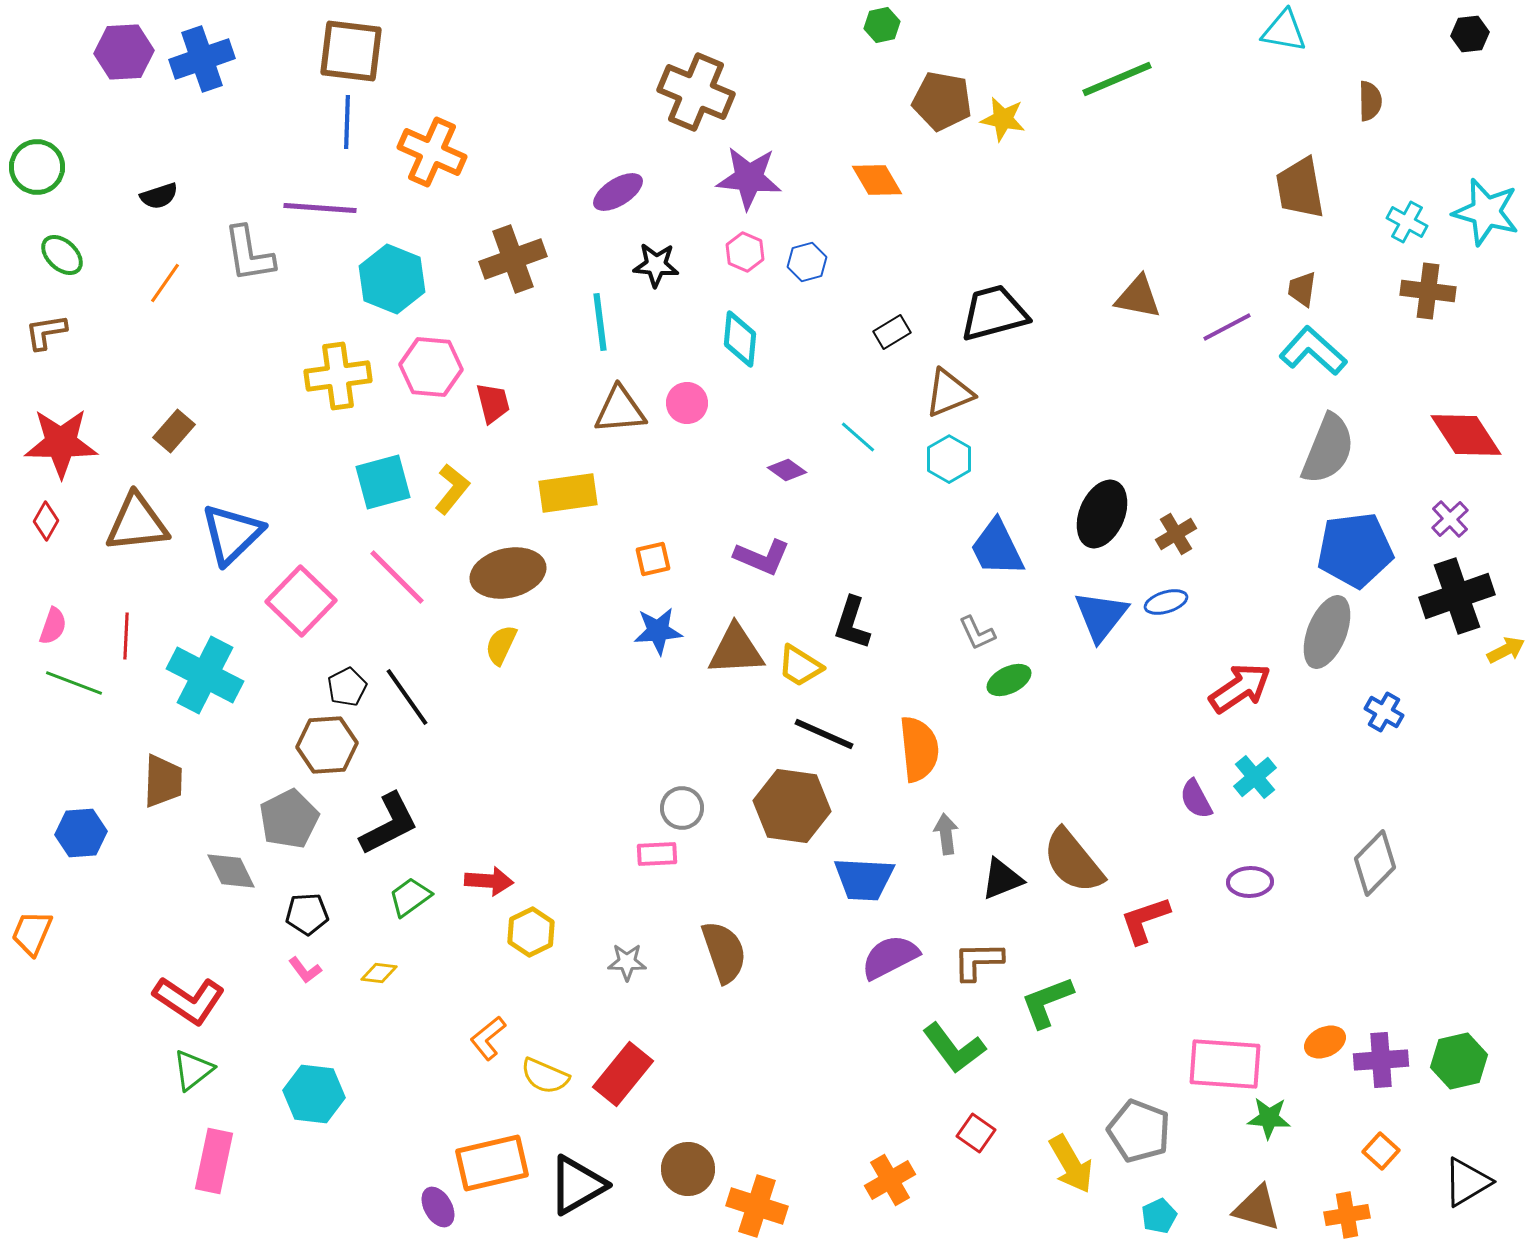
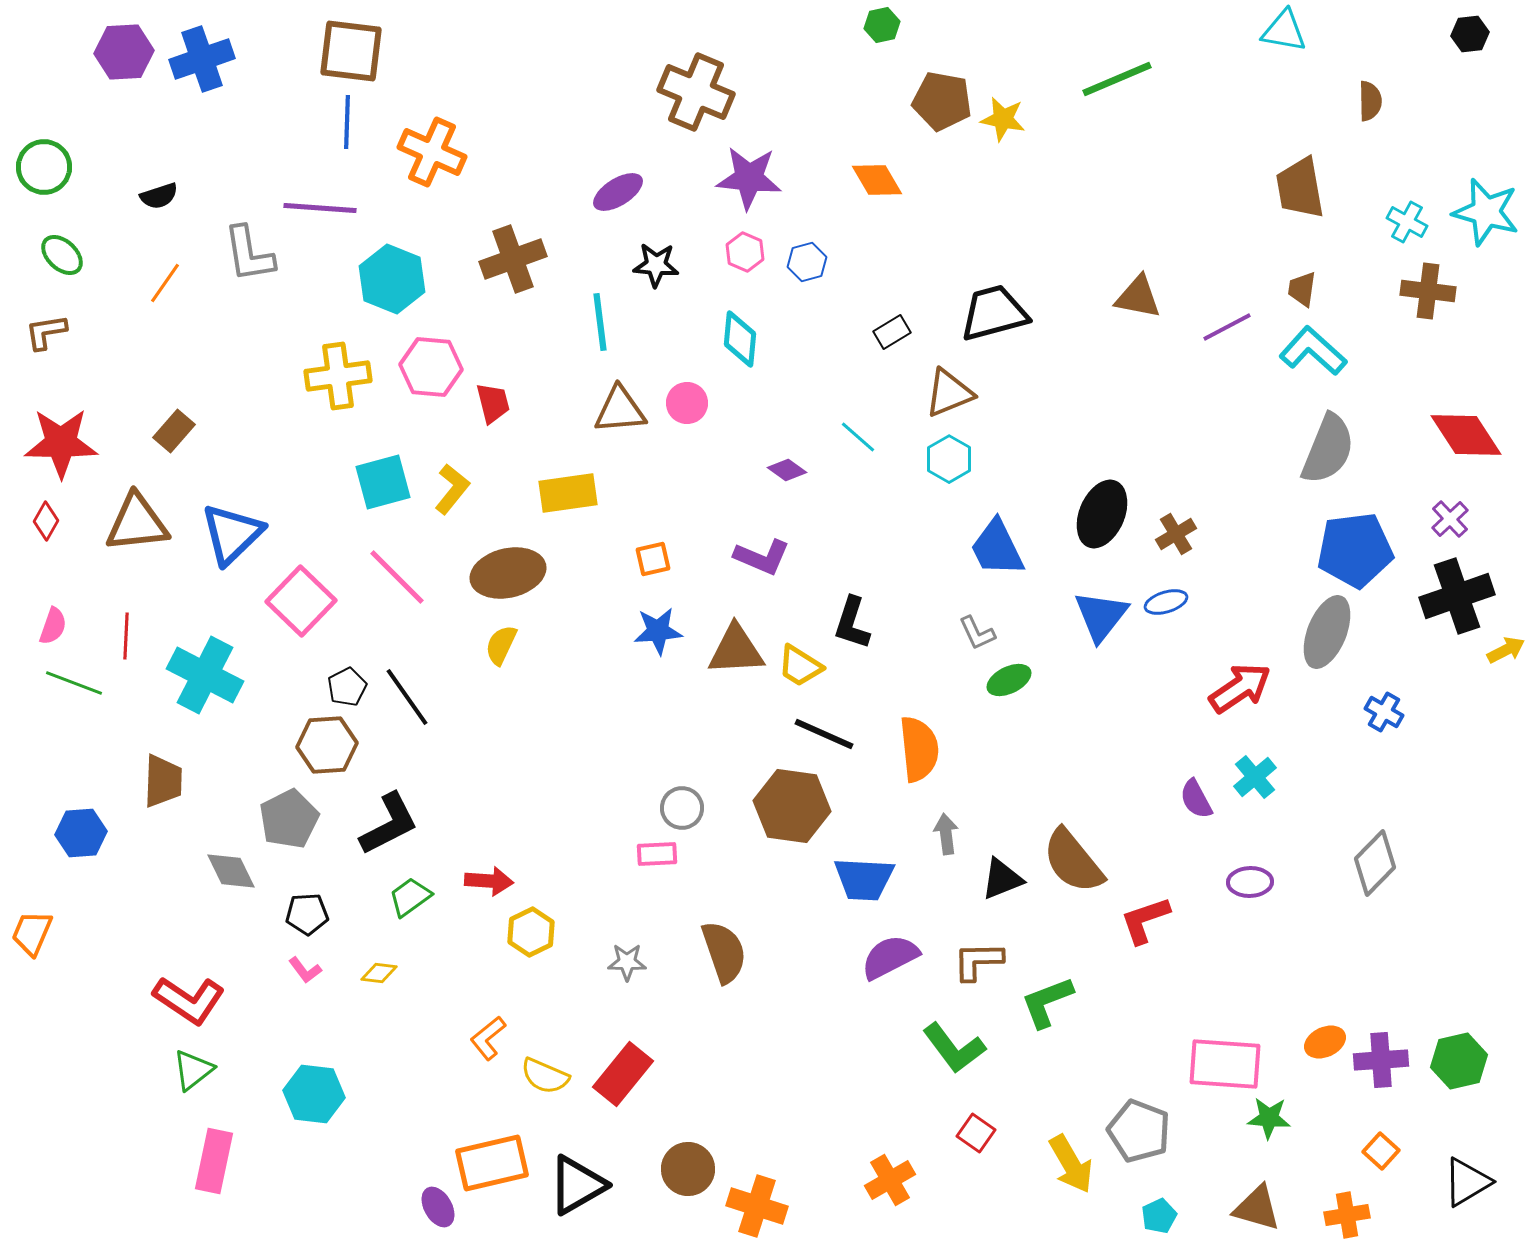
green circle at (37, 167): moved 7 px right
